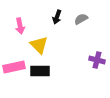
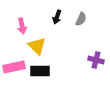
gray semicircle: rotated 144 degrees clockwise
pink arrow: moved 2 px right
yellow triangle: moved 2 px left, 1 px down
purple cross: moved 1 px left
